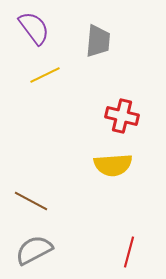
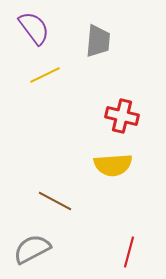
brown line: moved 24 px right
gray semicircle: moved 2 px left, 1 px up
